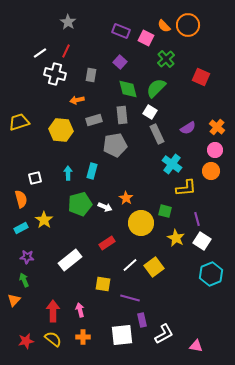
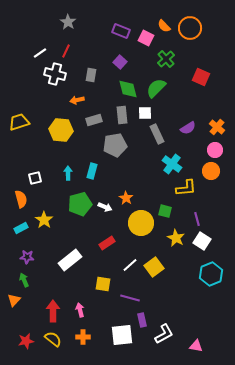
orange circle at (188, 25): moved 2 px right, 3 px down
white square at (150, 112): moved 5 px left, 1 px down; rotated 32 degrees counterclockwise
